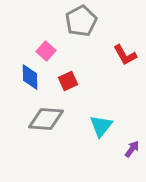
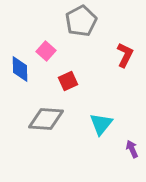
red L-shape: rotated 125 degrees counterclockwise
blue diamond: moved 10 px left, 8 px up
cyan triangle: moved 2 px up
purple arrow: rotated 60 degrees counterclockwise
